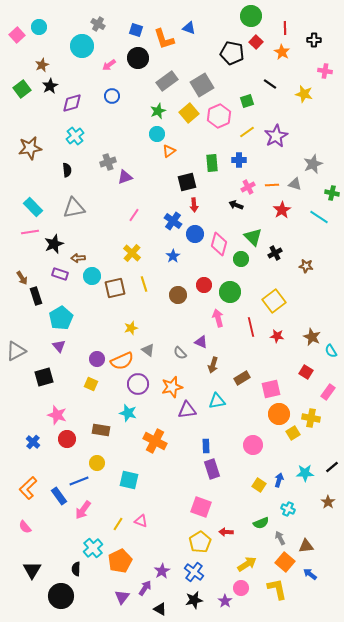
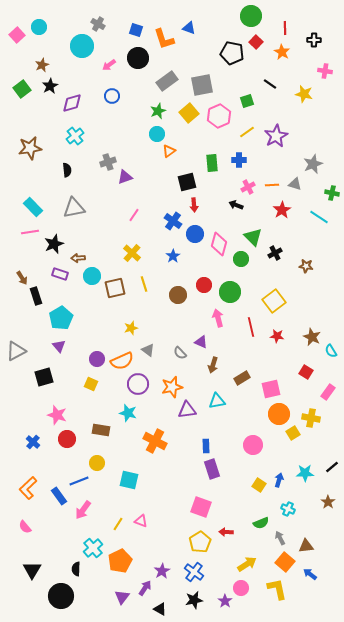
gray square at (202, 85): rotated 20 degrees clockwise
